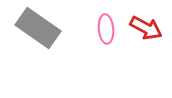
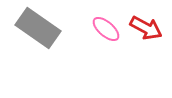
pink ellipse: rotated 44 degrees counterclockwise
